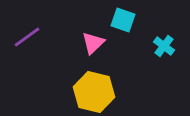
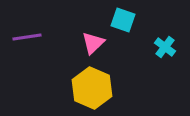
purple line: rotated 28 degrees clockwise
cyan cross: moved 1 px right, 1 px down
yellow hexagon: moved 2 px left, 4 px up; rotated 9 degrees clockwise
